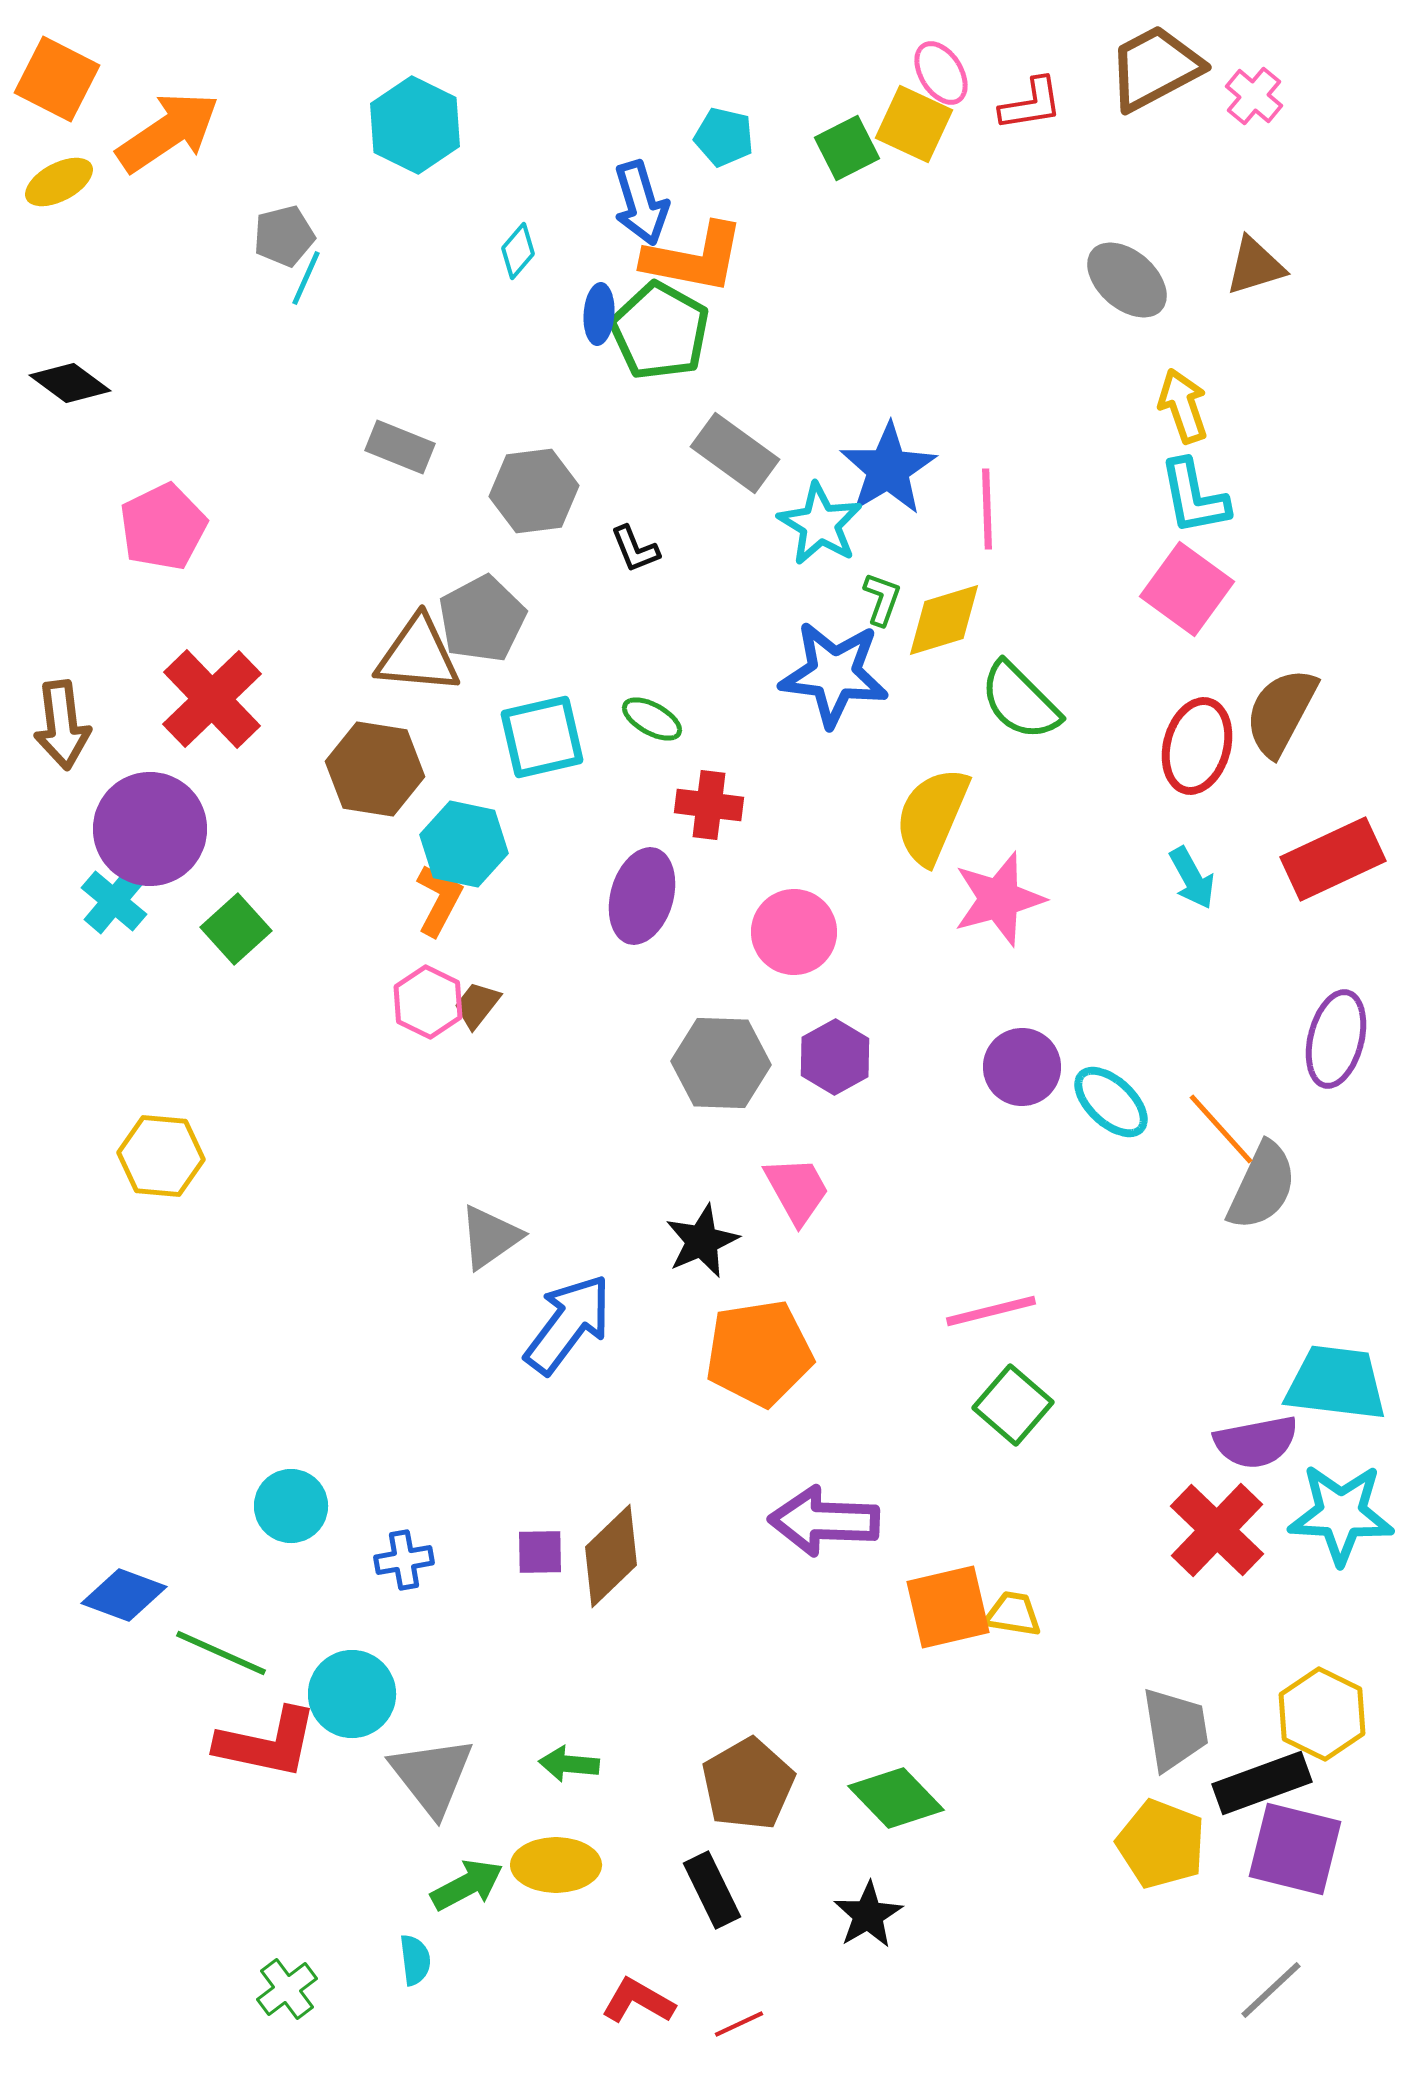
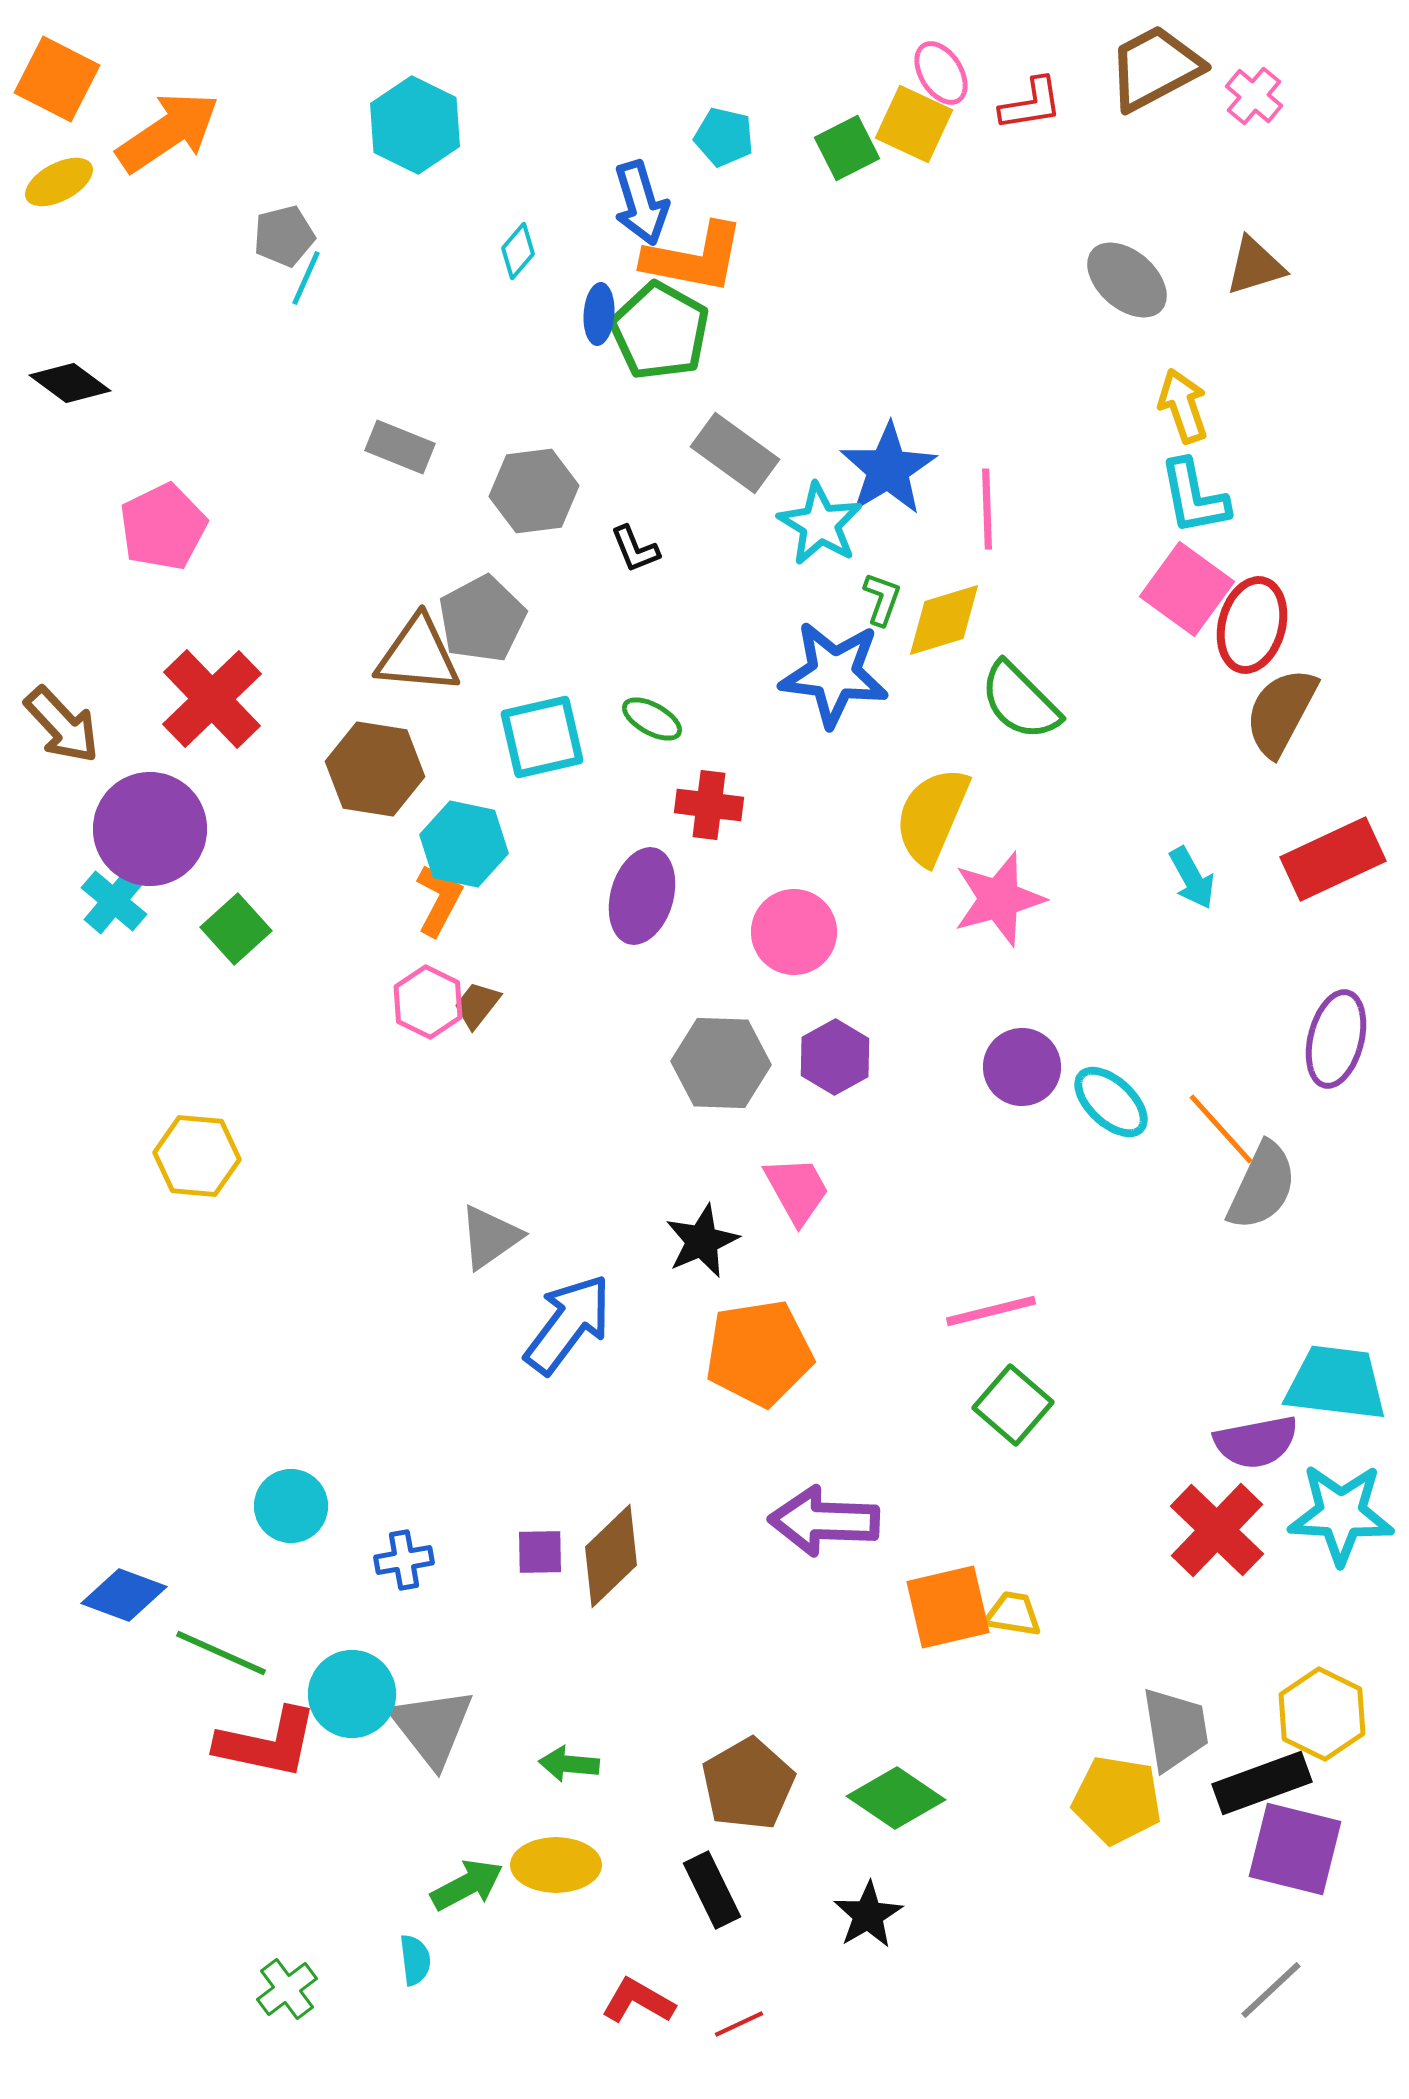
brown arrow at (62, 725): rotated 36 degrees counterclockwise
red ellipse at (1197, 746): moved 55 px right, 121 px up
yellow hexagon at (161, 1156): moved 36 px right
gray triangle at (432, 1776): moved 49 px up
green diamond at (896, 1798): rotated 12 degrees counterclockwise
yellow pentagon at (1161, 1844): moved 44 px left, 44 px up; rotated 12 degrees counterclockwise
